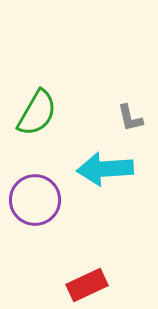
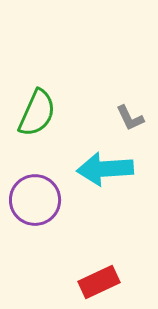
green semicircle: rotated 6 degrees counterclockwise
gray L-shape: rotated 12 degrees counterclockwise
red rectangle: moved 12 px right, 3 px up
